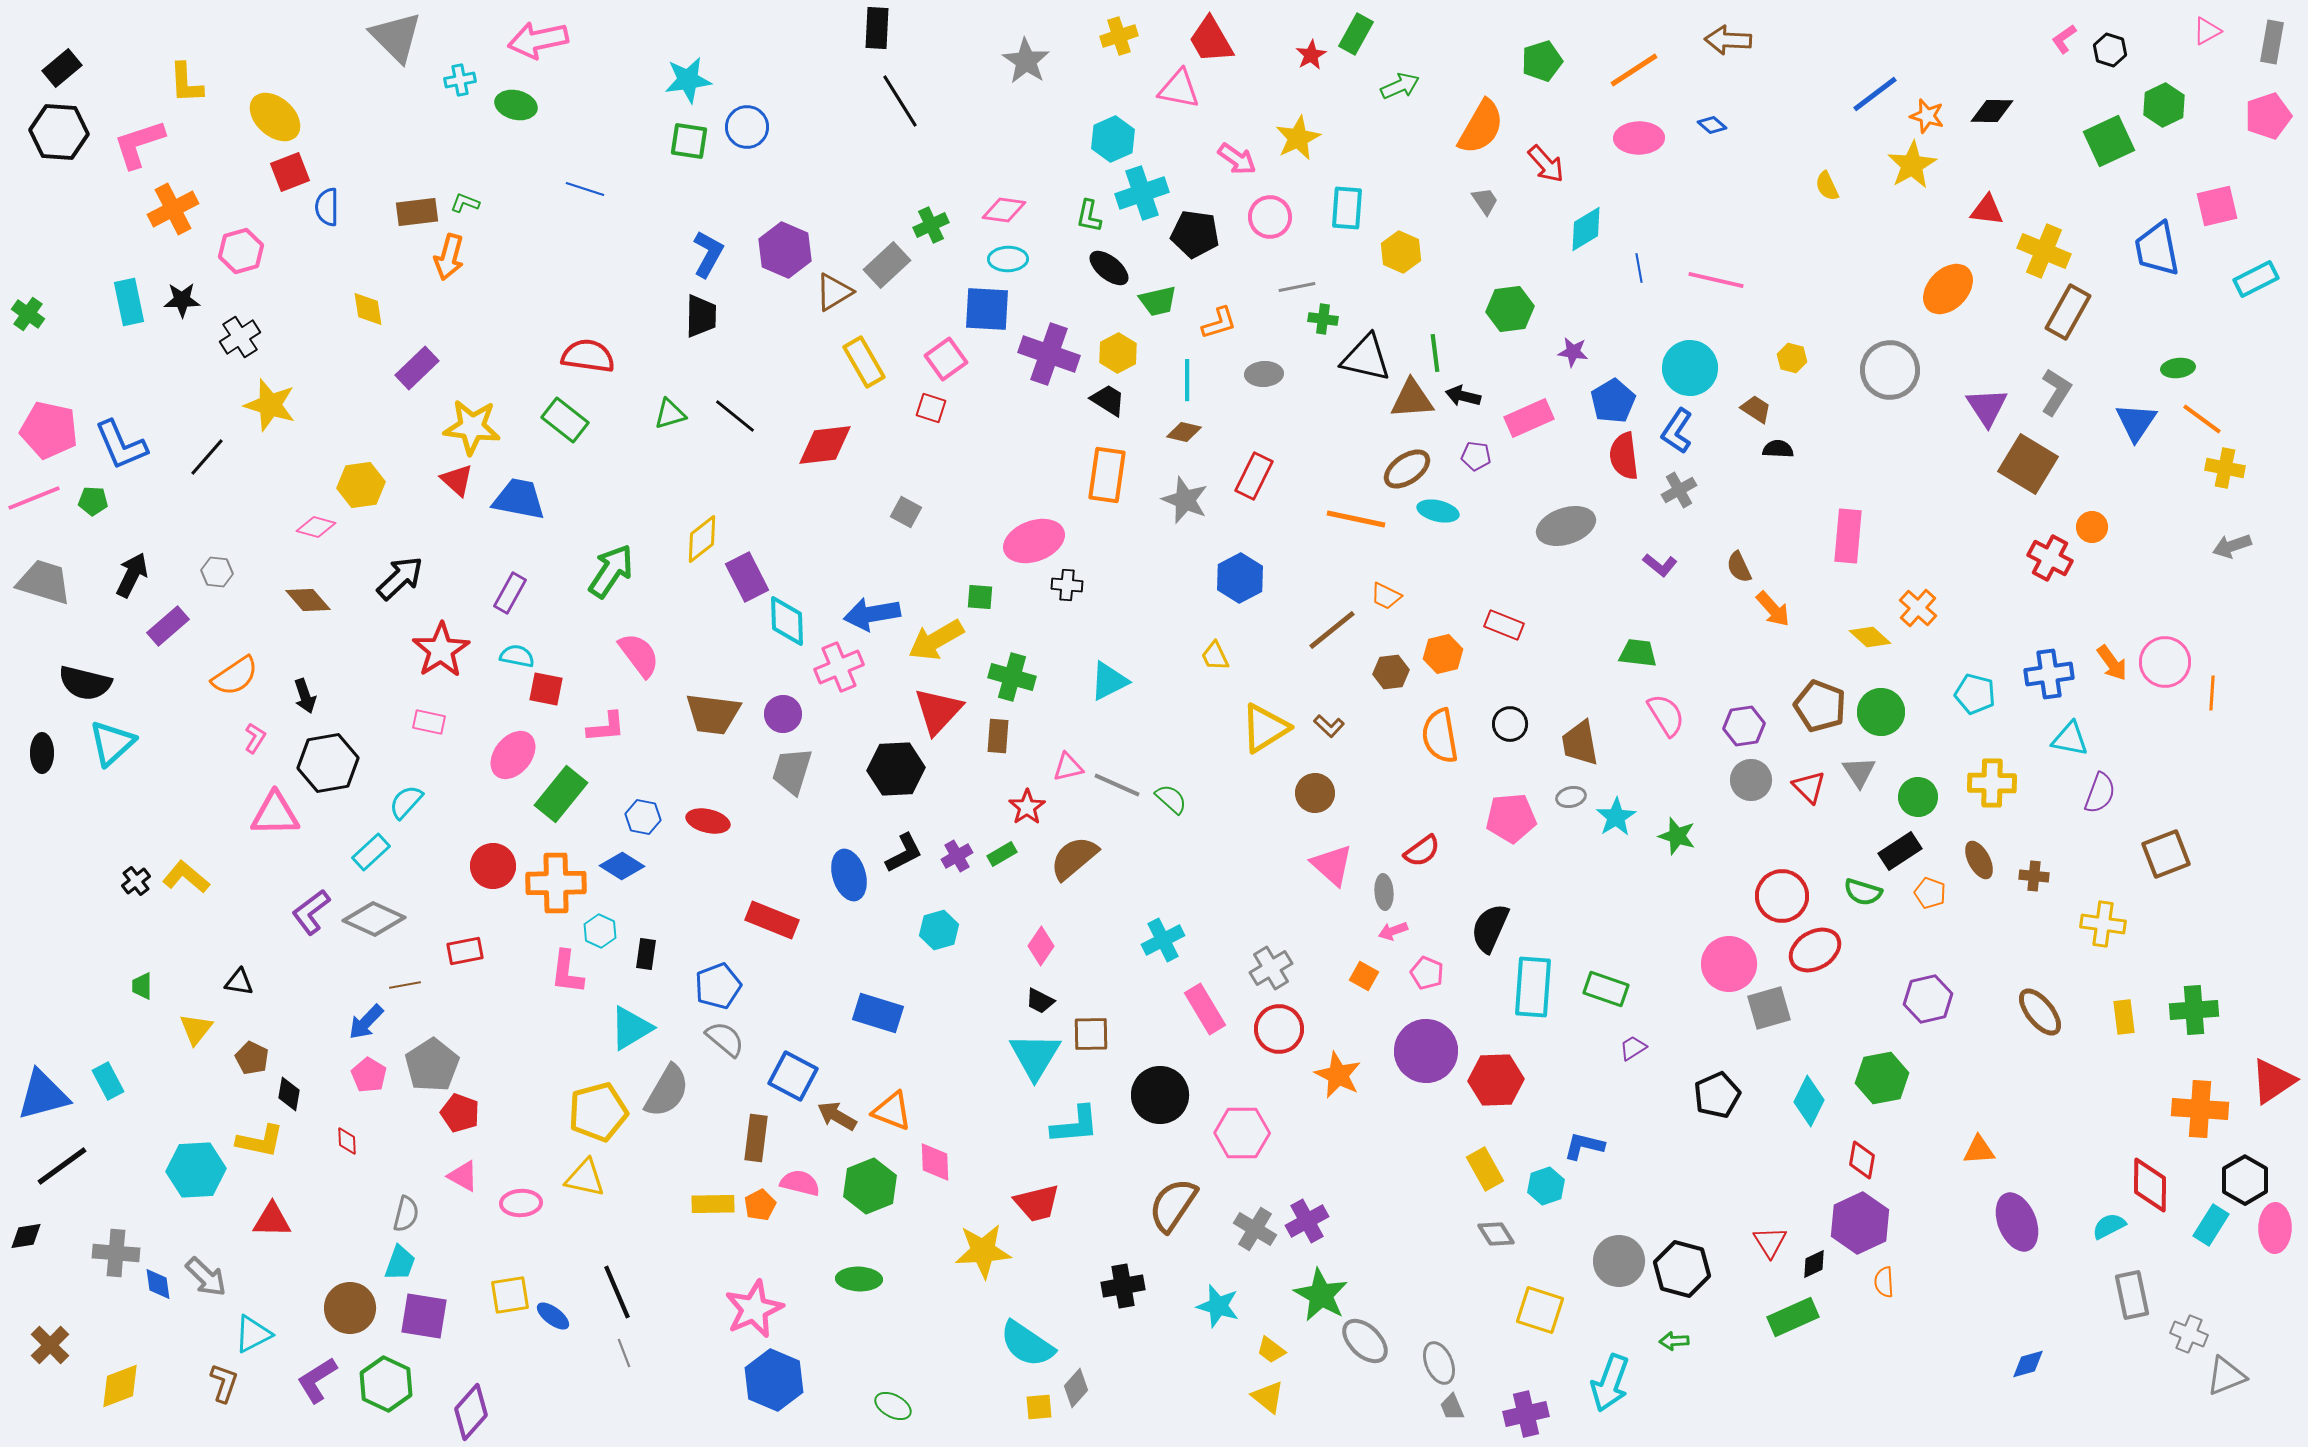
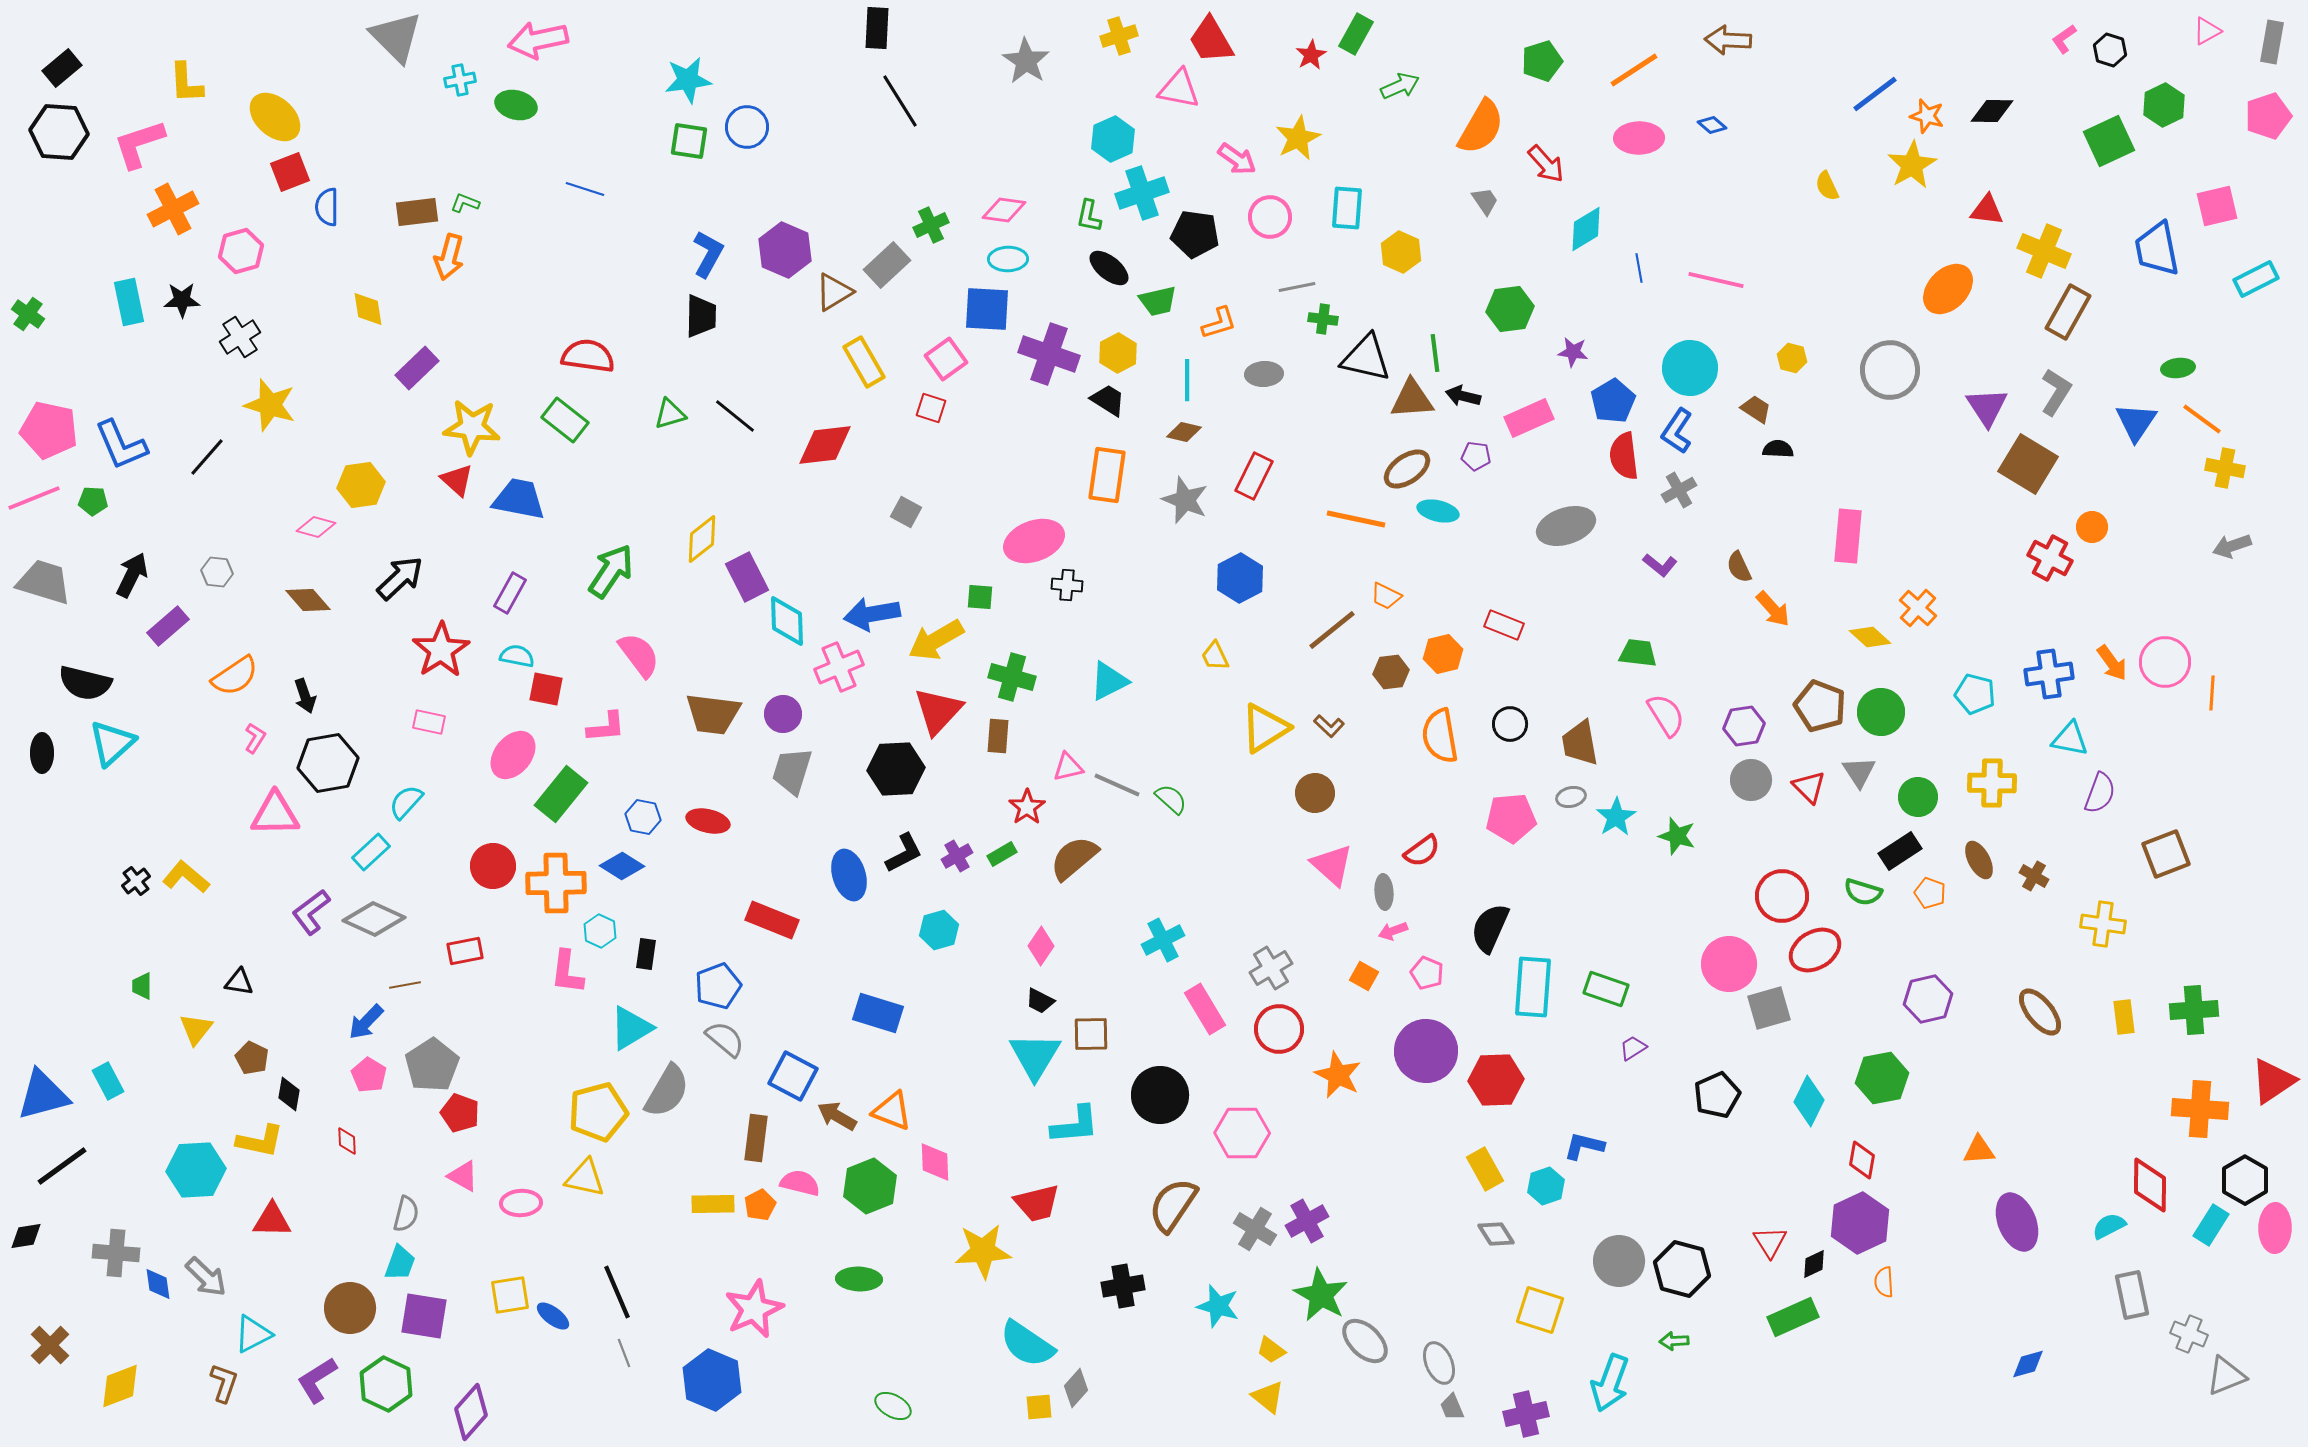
brown cross at (2034, 876): rotated 24 degrees clockwise
blue hexagon at (774, 1380): moved 62 px left
